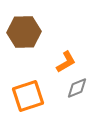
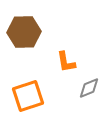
orange L-shape: rotated 110 degrees clockwise
gray diamond: moved 12 px right
